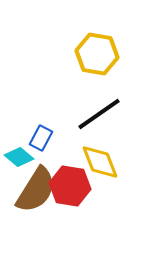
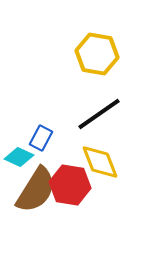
cyan diamond: rotated 16 degrees counterclockwise
red hexagon: moved 1 px up
